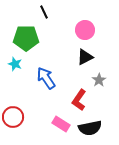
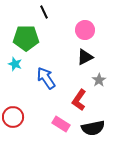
black semicircle: moved 3 px right
